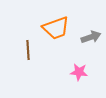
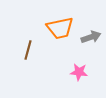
orange trapezoid: moved 4 px right; rotated 8 degrees clockwise
brown line: rotated 18 degrees clockwise
